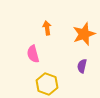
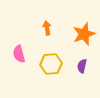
pink semicircle: moved 14 px left
yellow hexagon: moved 4 px right, 20 px up; rotated 25 degrees counterclockwise
